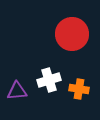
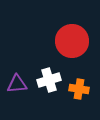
red circle: moved 7 px down
purple triangle: moved 7 px up
